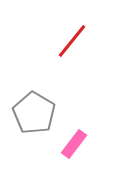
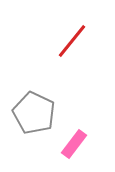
gray pentagon: rotated 6 degrees counterclockwise
